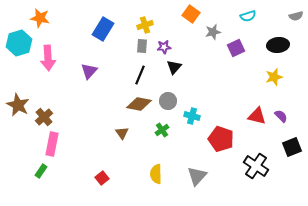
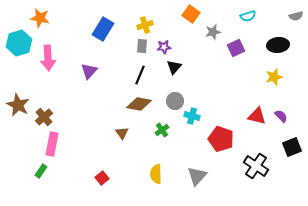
gray circle: moved 7 px right
